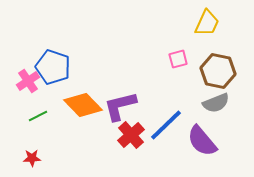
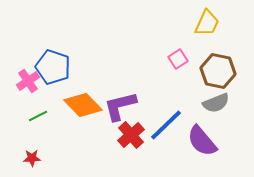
pink square: rotated 18 degrees counterclockwise
